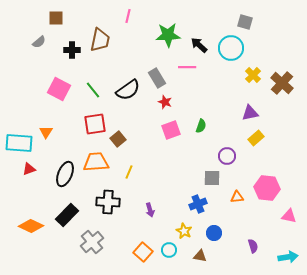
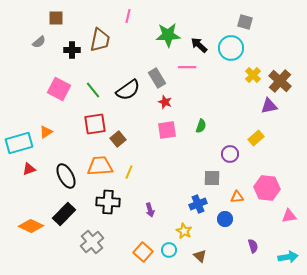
brown cross at (282, 83): moved 2 px left, 2 px up
purple triangle at (250, 113): moved 19 px right, 7 px up
pink square at (171, 130): moved 4 px left; rotated 12 degrees clockwise
orange triangle at (46, 132): rotated 24 degrees clockwise
cyan rectangle at (19, 143): rotated 20 degrees counterclockwise
purple circle at (227, 156): moved 3 px right, 2 px up
orange trapezoid at (96, 162): moved 4 px right, 4 px down
black ellipse at (65, 174): moved 1 px right, 2 px down; rotated 50 degrees counterclockwise
black rectangle at (67, 215): moved 3 px left, 1 px up
pink triangle at (289, 216): rotated 21 degrees counterclockwise
blue circle at (214, 233): moved 11 px right, 14 px up
brown triangle at (200, 256): rotated 32 degrees clockwise
